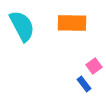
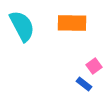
blue rectangle: rotated 14 degrees counterclockwise
